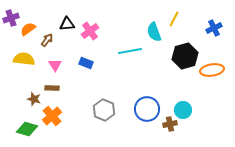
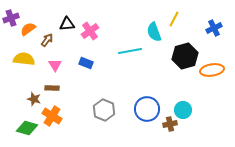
orange cross: rotated 18 degrees counterclockwise
green diamond: moved 1 px up
